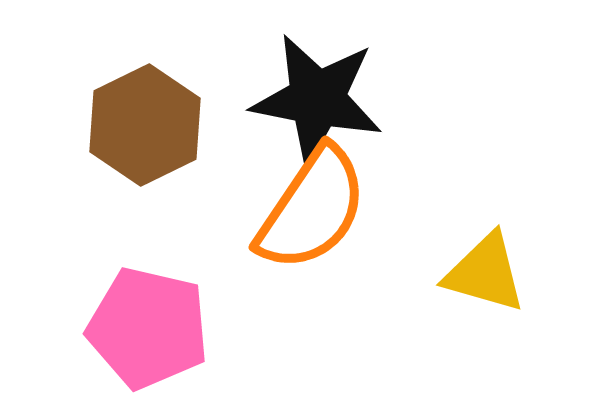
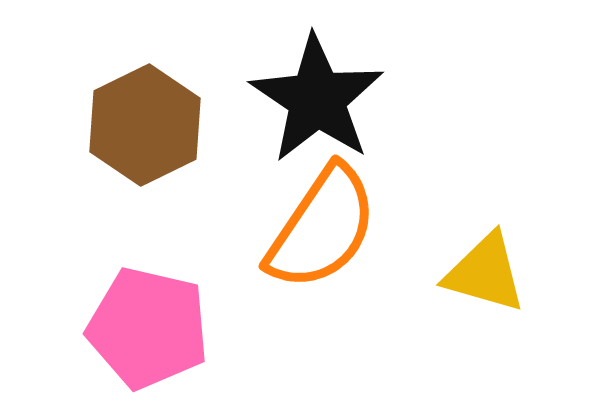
black star: rotated 23 degrees clockwise
orange semicircle: moved 10 px right, 19 px down
